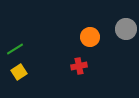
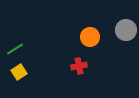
gray circle: moved 1 px down
